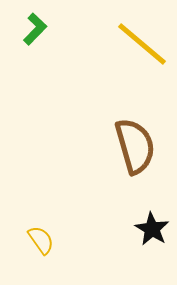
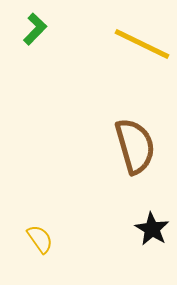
yellow line: rotated 14 degrees counterclockwise
yellow semicircle: moved 1 px left, 1 px up
